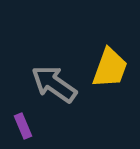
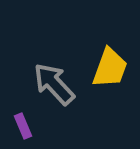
gray arrow: rotated 12 degrees clockwise
